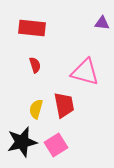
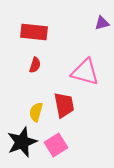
purple triangle: rotated 21 degrees counterclockwise
red rectangle: moved 2 px right, 4 px down
red semicircle: rotated 35 degrees clockwise
yellow semicircle: moved 3 px down
black star: rotated 8 degrees counterclockwise
